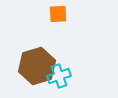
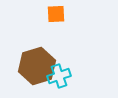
orange square: moved 2 px left
